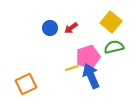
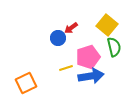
yellow square: moved 4 px left, 3 px down
blue circle: moved 8 px right, 10 px down
green semicircle: rotated 90 degrees clockwise
yellow line: moved 6 px left
blue arrow: rotated 105 degrees clockwise
orange square: moved 1 px up
